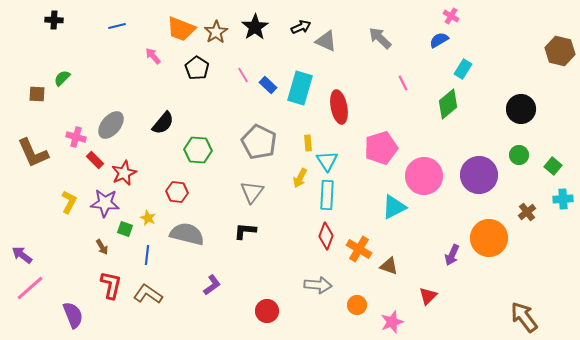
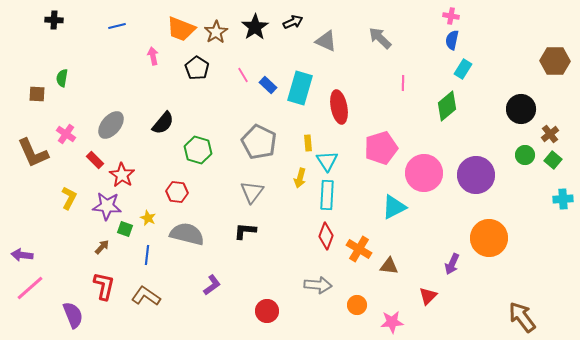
pink cross at (451, 16): rotated 21 degrees counterclockwise
black arrow at (301, 27): moved 8 px left, 5 px up
blue semicircle at (439, 40): moved 13 px right; rotated 48 degrees counterclockwise
brown hexagon at (560, 51): moved 5 px left, 10 px down; rotated 12 degrees counterclockwise
pink arrow at (153, 56): rotated 30 degrees clockwise
green semicircle at (62, 78): rotated 36 degrees counterclockwise
pink line at (403, 83): rotated 28 degrees clockwise
green diamond at (448, 104): moved 1 px left, 2 px down
pink cross at (76, 137): moved 10 px left, 3 px up; rotated 18 degrees clockwise
green hexagon at (198, 150): rotated 12 degrees clockwise
green circle at (519, 155): moved 6 px right
green square at (553, 166): moved 6 px up
red star at (124, 173): moved 2 px left, 2 px down; rotated 15 degrees counterclockwise
purple circle at (479, 175): moved 3 px left
pink circle at (424, 176): moved 3 px up
yellow arrow at (300, 178): rotated 12 degrees counterclockwise
yellow L-shape at (69, 202): moved 4 px up
purple star at (105, 203): moved 2 px right, 3 px down
brown cross at (527, 212): moved 23 px right, 78 px up
brown arrow at (102, 247): rotated 105 degrees counterclockwise
purple arrow at (22, 255): rotated 30 degrees counterclockwise
purple arrow at (452, 255): moved 9 px down
brown triangle at (389, 266): rotated 12 degrees counterclockwise
red L-shape at (111, 285): moved 7 px left, 1 px down
brown L-shape at (148, 294): moved 2 px left, 2 px down
brown arrow at (524, 317): moved 2 px left
pink star at (392, 322): rotated 15 degrees clockwise
